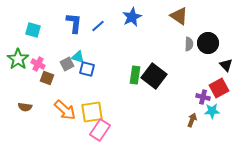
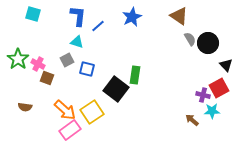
blue L-shape: moved 4 px right, 7 px up
cyan square: moved 16 px up
gray semicircle: moved 1 px right, 5 px up; rotated 32 degrees counterclockwise
cyan triangle: moved 1 px left, 15 px up
gray square: moved 4 px up
black square: moved 38 px left, 13 px down
purple cross: moved 2 px up
yellow square: rotated 25 degrees counterclockwise
brown arrow: rotated 72 degrees counterclockwise
pink rectangle: moved 30 px left; rotated 20 degrees clockwise
